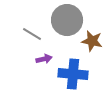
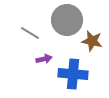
gray line: moved 2 px left, 1 px up
